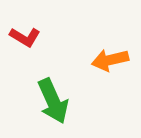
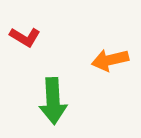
green arrow: rotated 21 degrees clockwise
